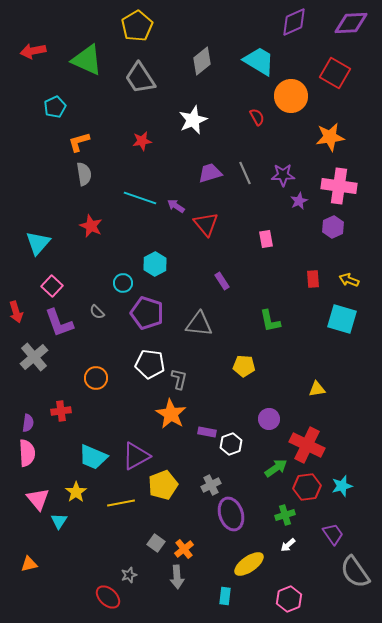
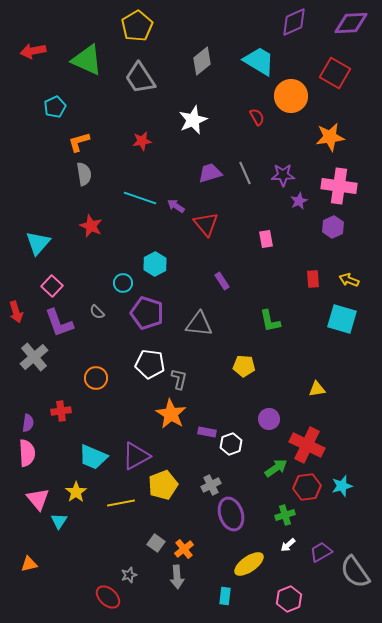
purple trapezoid at (333, 534): moved 12 px left, 18 px down; rotated 85 degrees counterclockwise
